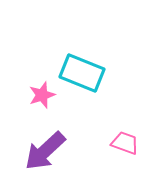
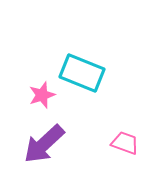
purple arrow: moved 1 px left, 7 px up
